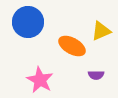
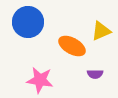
purple semicircle: moved 1 px left, 1 px up
pink star: rotated 20 degrees counterclockwise
